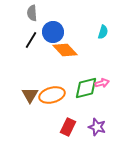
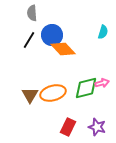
blue circle: moved 1 px left, 3 px down
black line: moved 2 px left
orange diamond: moved 2 px left, 1 px up
orange ellipse: moved 1 px right, 2 px up
